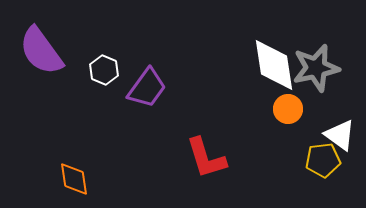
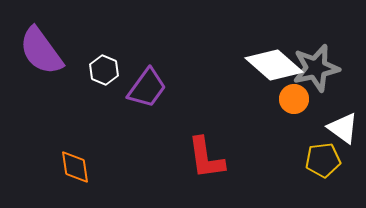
white diamond: rotated 40 degrees counterclockwise
orange circle: moved 6 px right, 10 px up
white triangle: moved 3 px right, 7 px up
red L-shape: rotated 9 degrees clockwise
orange diamond: moved 1 px right, 12 px up
